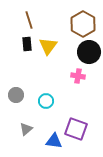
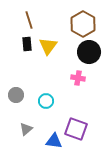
pink cross: moved 2 px down
